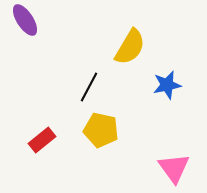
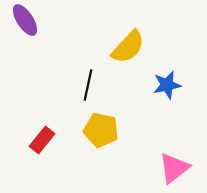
yellow semicircle: moved 2 px left; rotated 12 degrees clockwise
black line: moved 1 px left, 2 px up; rotated 16 degrees counterclockwise
red rectangle: rotated 12 degrees counterclockwise
pink triangle: rotated 28 degrees clockwise
